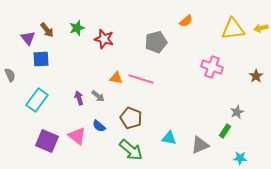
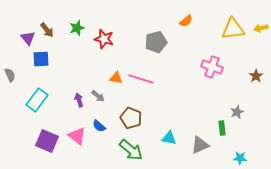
purple arrow: moved 2 px down
green rectangle: moved 3 px left, 3 px up; rotated 40 degrees counterclockwise
